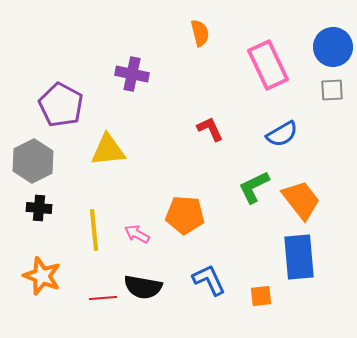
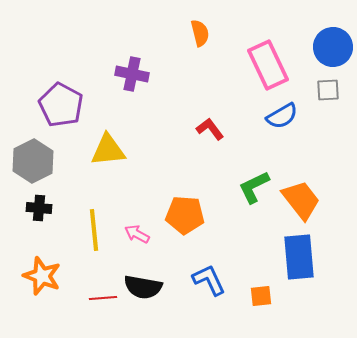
gray square: moved 4 px left
red L-shape: rotated 12 degrees counterclockwise
blue semicircle: moved 18 px up
